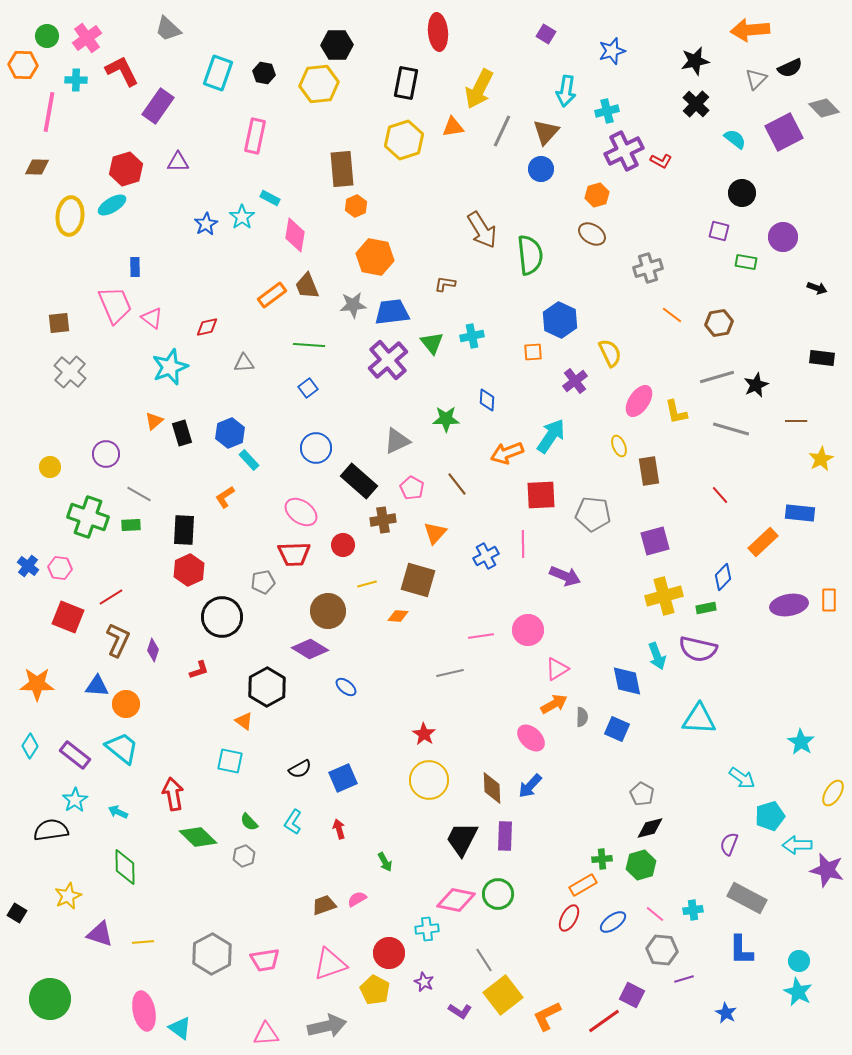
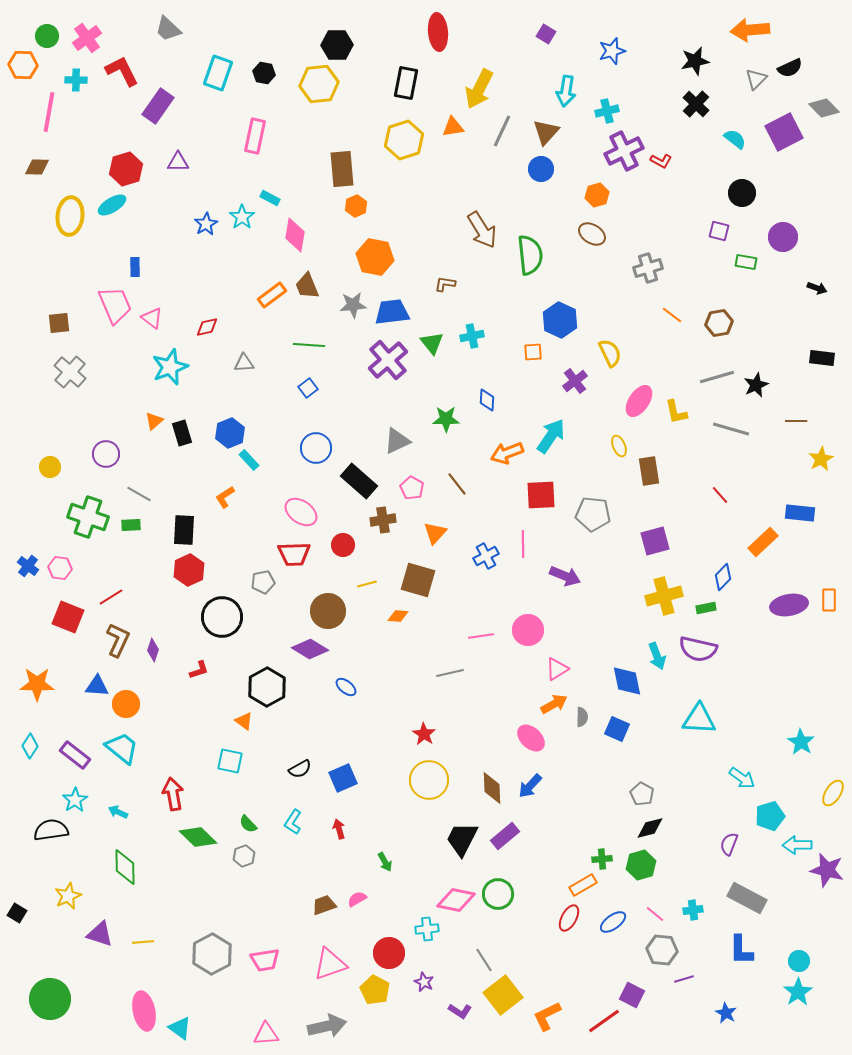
green semicircle at (249, 822): moved 1 px left, 2 px down
purple rectangle at (505, 836): rotated 48 degrees clockwise
cyan star at (798, 992): rotated 12 degrees clockwise
